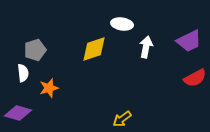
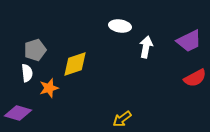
white ellipse: moved 2 px left, 2 px down
yellow diamond: moved 19 px left, 15 px down
white semicircle: moved 4 px right
